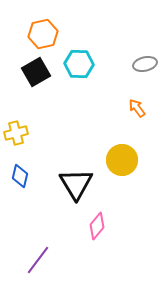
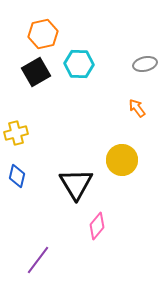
blue diamond: moved 3 px left
